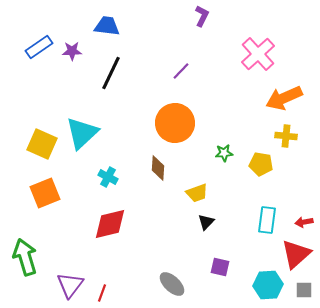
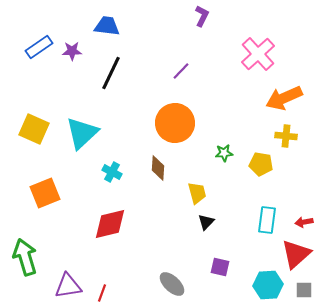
yellow square: moved 8 px left, 15 px up
cyan cross: moved 4 px right, 5 px up
yellow trapezoid: rotated 85 degrees counterclockwise
purple triangle: moved 2 px left, 1 px down; rotated 44 degrees clockwise
